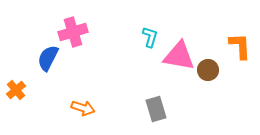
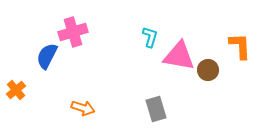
blue semicircle: moved 1 px left, 2 px up
